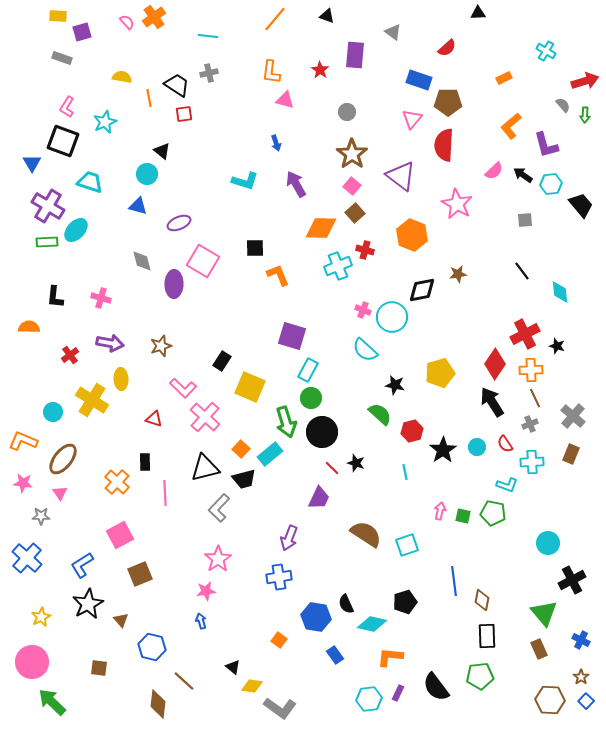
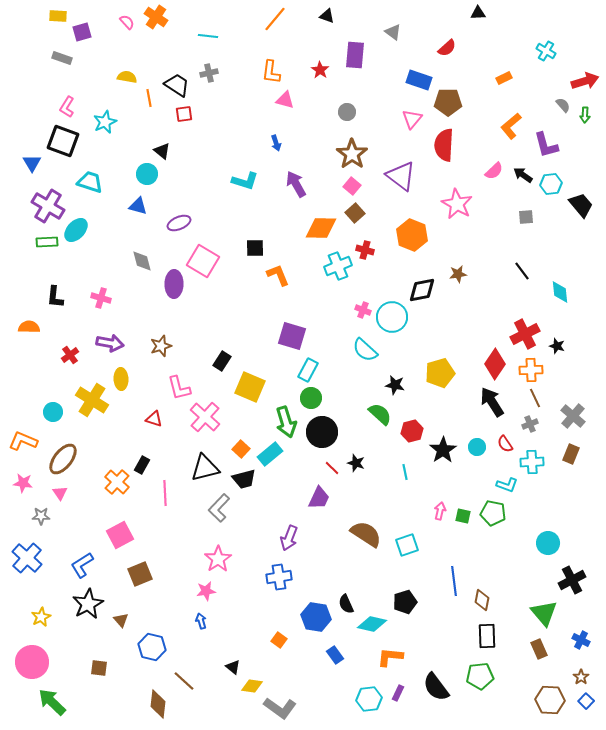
orange cross at (154, 17): moved 2 px right; rotated 20 degrees counterclockwise
yellow semicircle at (122, 77): moved 5 px right
gray square at (525, 220): moved 1 px right, 3 px up
pink L-shape at (183, 388): moved 4 px left; rotated 32 degrees clockwise
black rectangle at (145, 462): moved 3 px left, 3 px down; rotated 30 degrees clockwise
